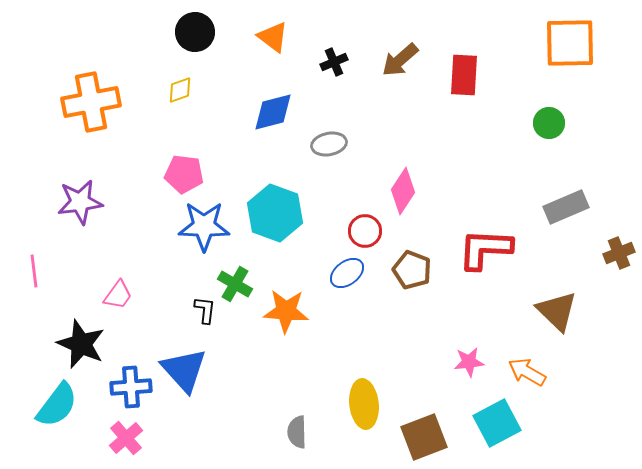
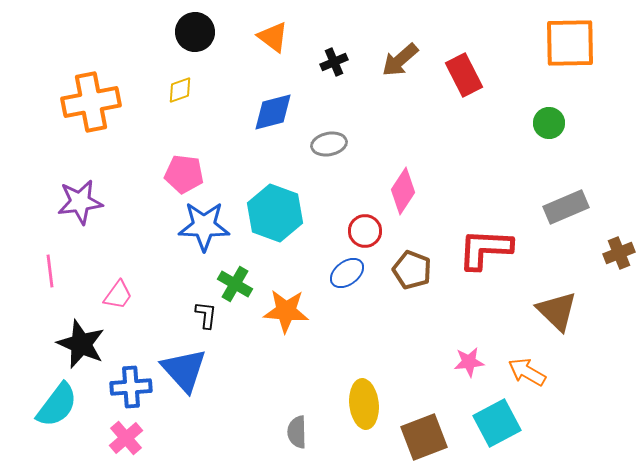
red rectangle: rotated 30 degrees counterclockwise
pink line: moved 16 px right
black L-shape: moved 1 px right, 5 px down
